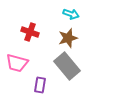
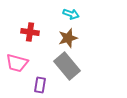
red cross: rotated 12 degrees counterclockwise
